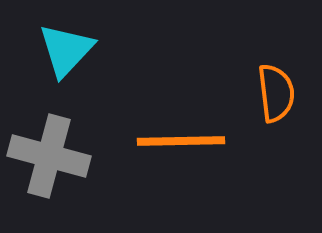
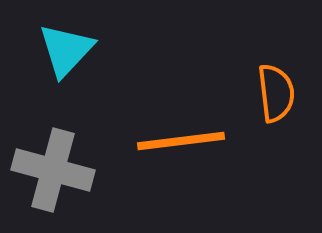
orange line: rotated 6 degrees counterclockwise
gray cross: moved 4 px right, 14 px down
